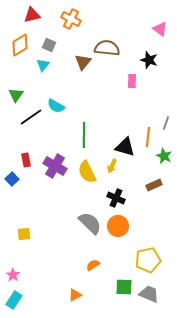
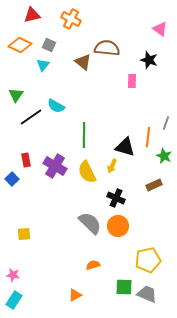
orange diamond: rotated 55 degrees clockwise
brown triangle: rotated 30 degrees counterclockwise
orange semicircle: rotated 16 degrees clockwise
pink star: rotated 24 degrees counterclockwise
gray trapezoid: moved 2 px left
